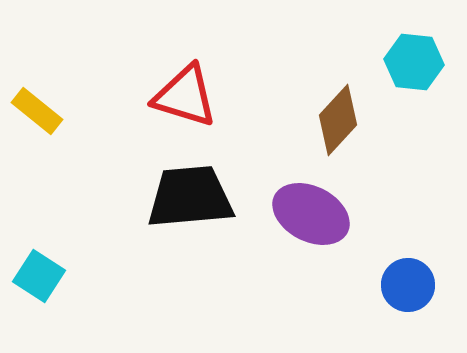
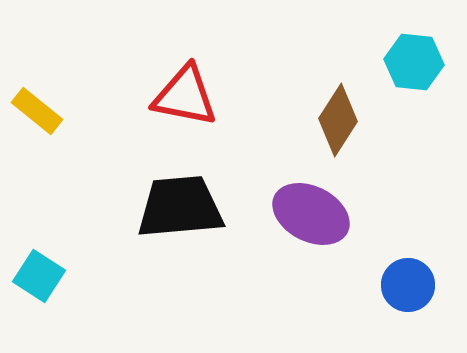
red triangle: rotated 6 degrees counterclockwise
brown diamond: rotated 10 degrees counterclockwise
black trapezoid: moved 10 px left, 10 px down
